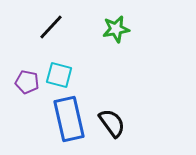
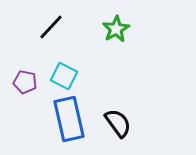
green star: rotated 20 degrees counterclockwise
cyan square: moved 5 px right, 1 px down; rotated 12 degrees clockwise
purple pentagon: moved 2 px left
black semicircle: moved 6 px right
